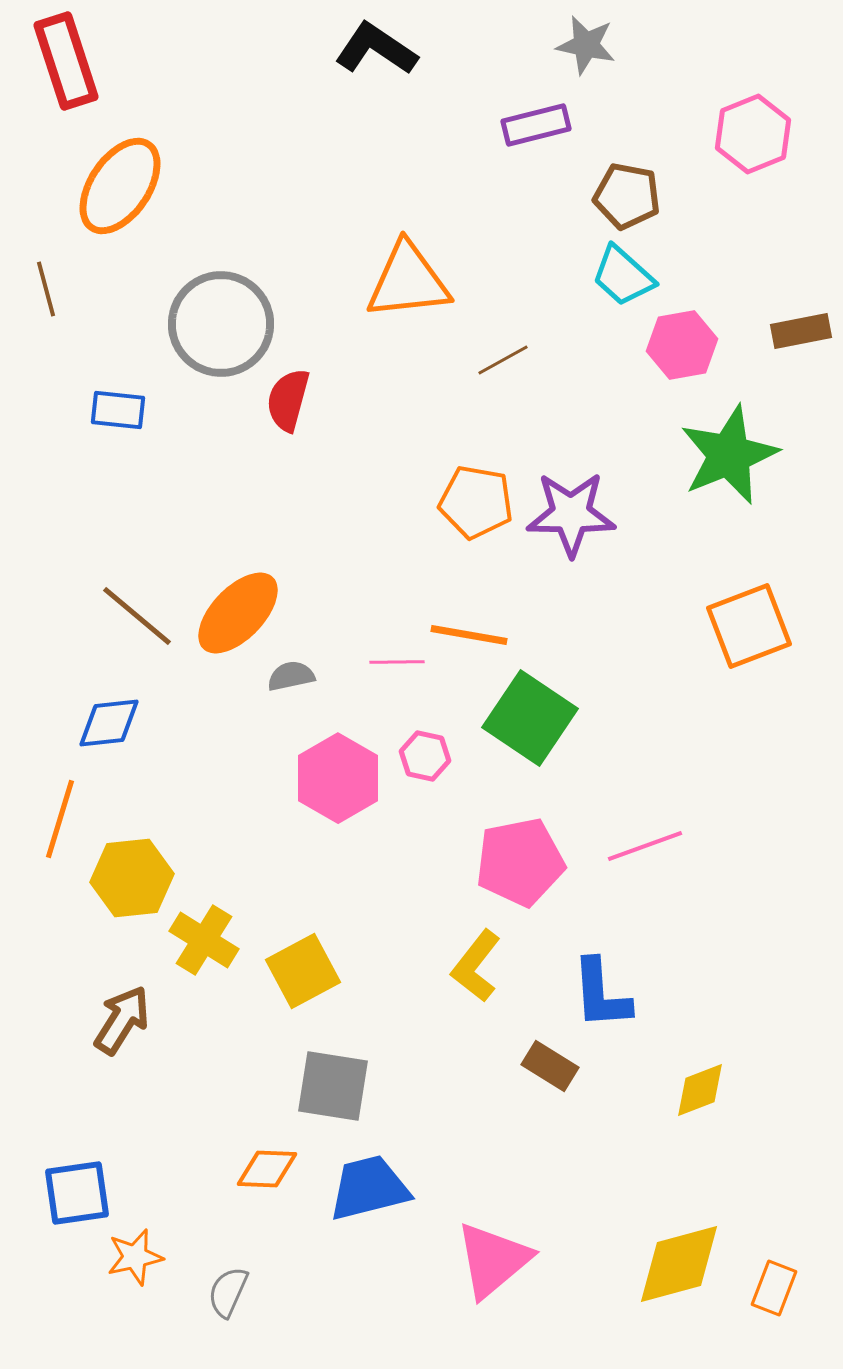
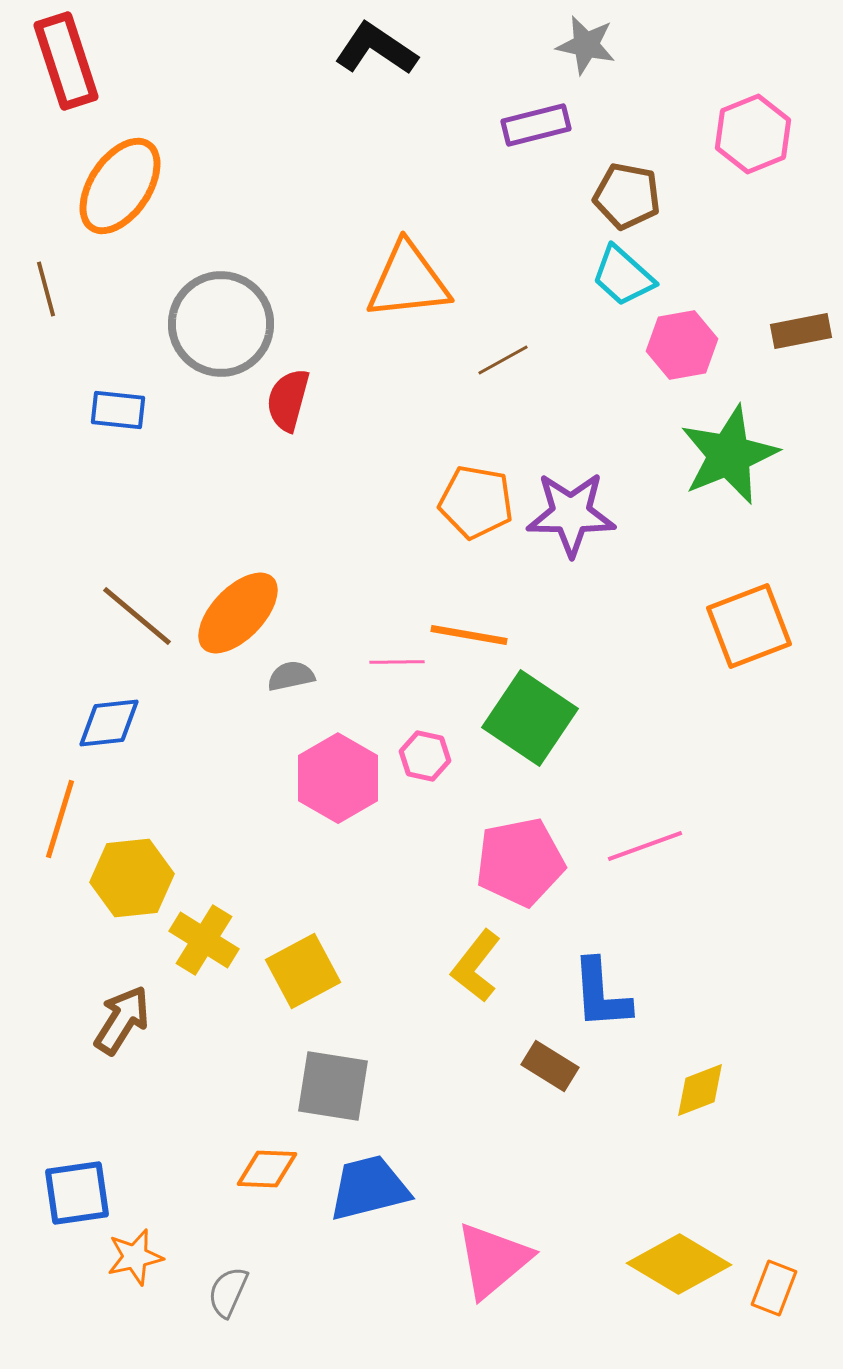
yellow diamond at (679, 1264): rotated 46 degrees clockwise
